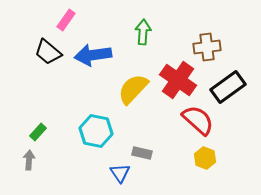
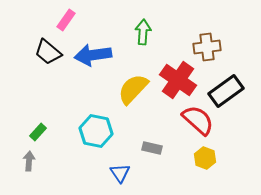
black rectangle: moved 2 px left, 4 px down
gray rectangle: moved 10 px right, 5 px up
gray arrow: moved 1 px down
